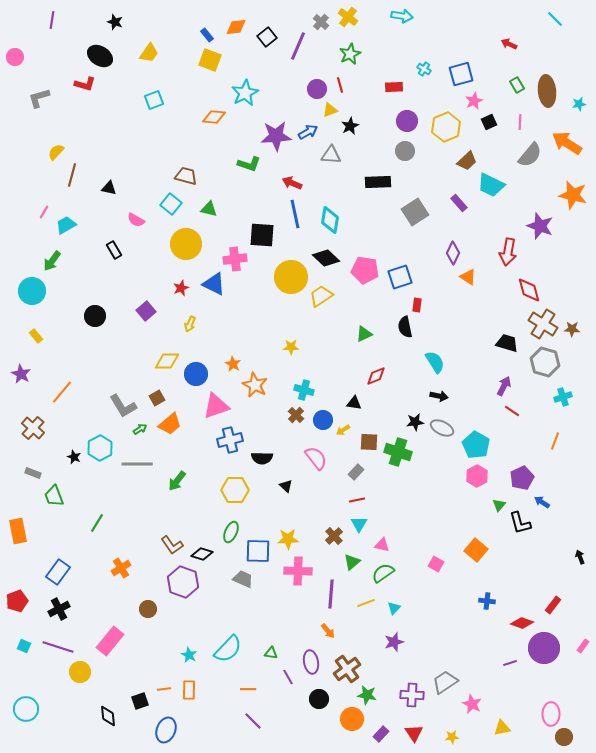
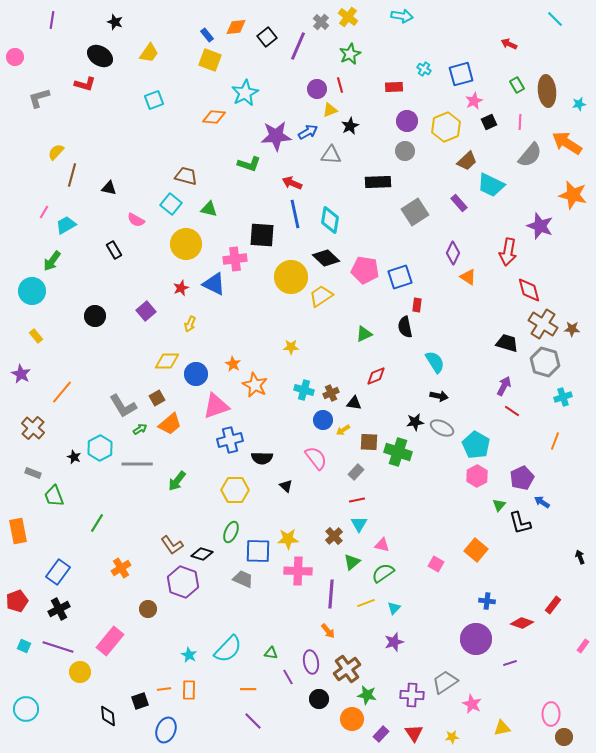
brown cross at (296, 415): moved 35 px right, 22 px up; rotated 21 degrees clockwise
purple circle at (544, 648): moved 68 px left, 9 px up
